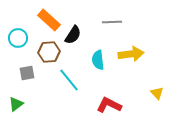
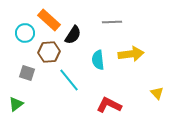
cyan circle: moved 7 px right, 5 px up
gray square: rotated 28 degrees clockwise
